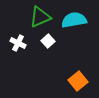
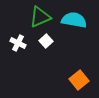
cyan semicircle: rotated 20 degrees clockwise
white square: moved 2 px left
orange square: moved 1 px right, 1 px up
